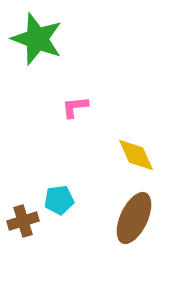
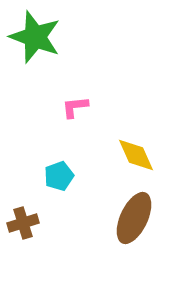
green star: moved 2 px left, 2 px up
cyan pentagon: moved 24 px up; rotated 12 degrees counterclockwise
brown cross: moved 2 px down
